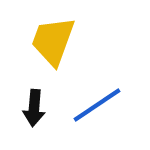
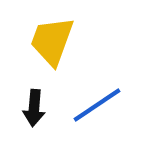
yellow trapezoid: moved 1 px left
